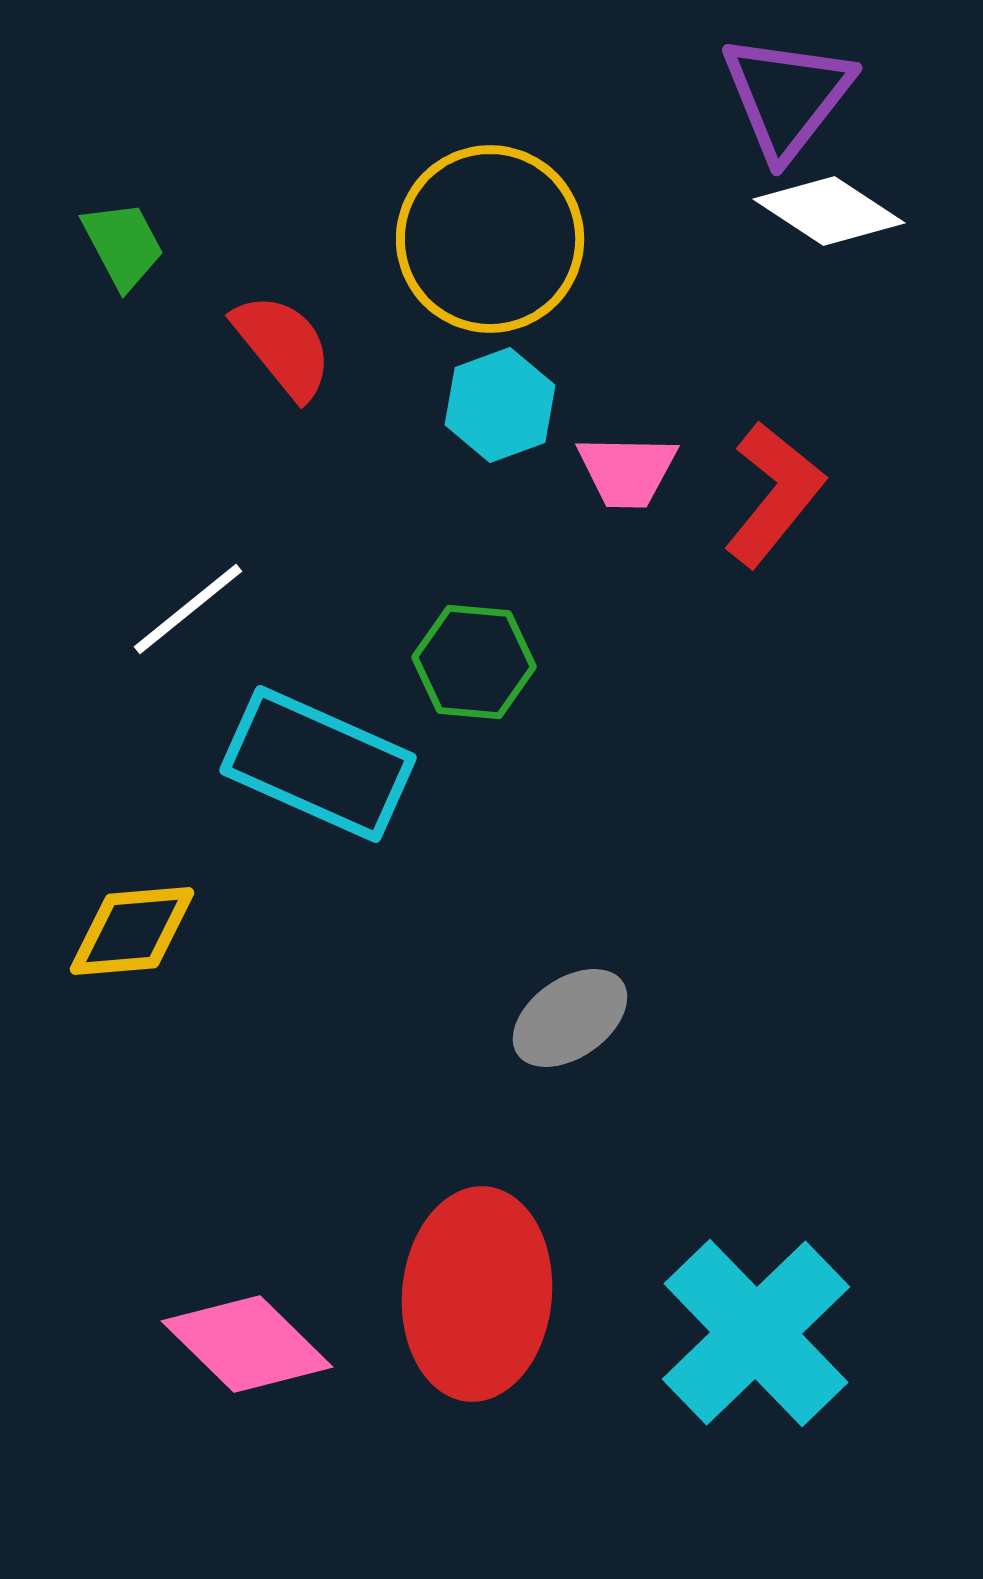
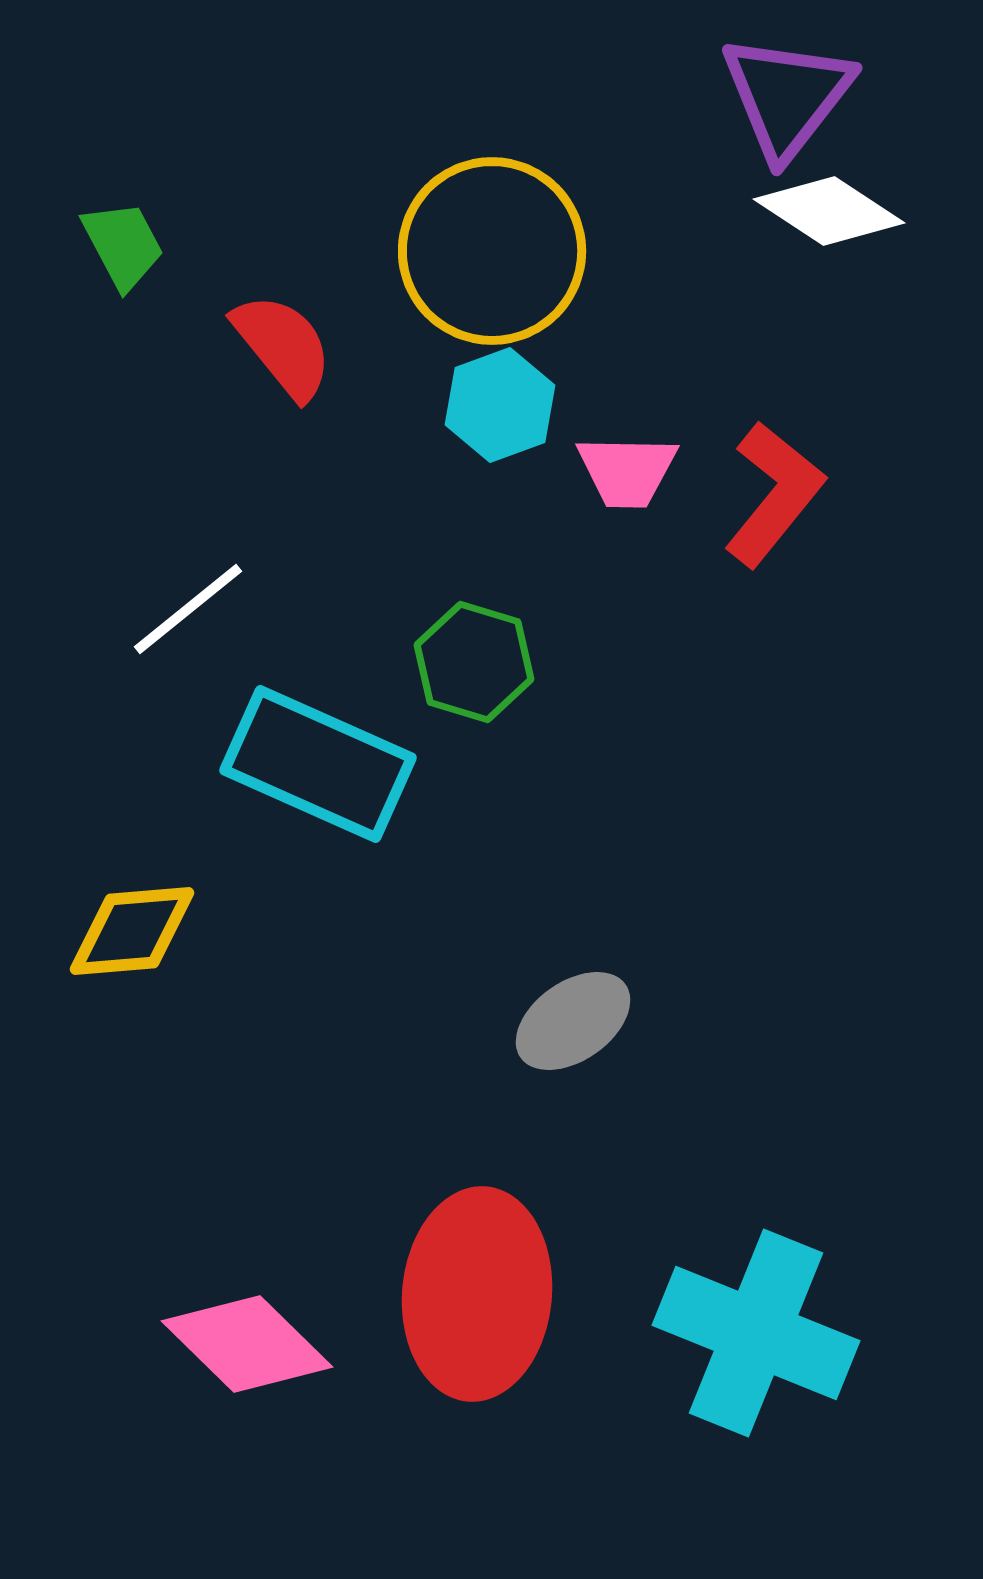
yellow circle: moved 2 px right, 12 px down
green hexagon: rotated 12 degrees clockwise
gray ellipse: moved 3 px right, 3 px down
cyan cross: rotated 24 degrees counterclockwise
